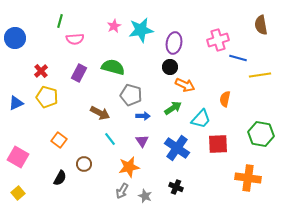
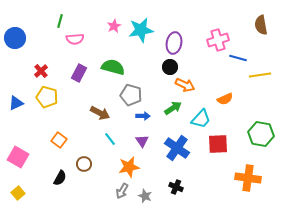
orange semicircle: rotated 126 degrees counterclockwise
